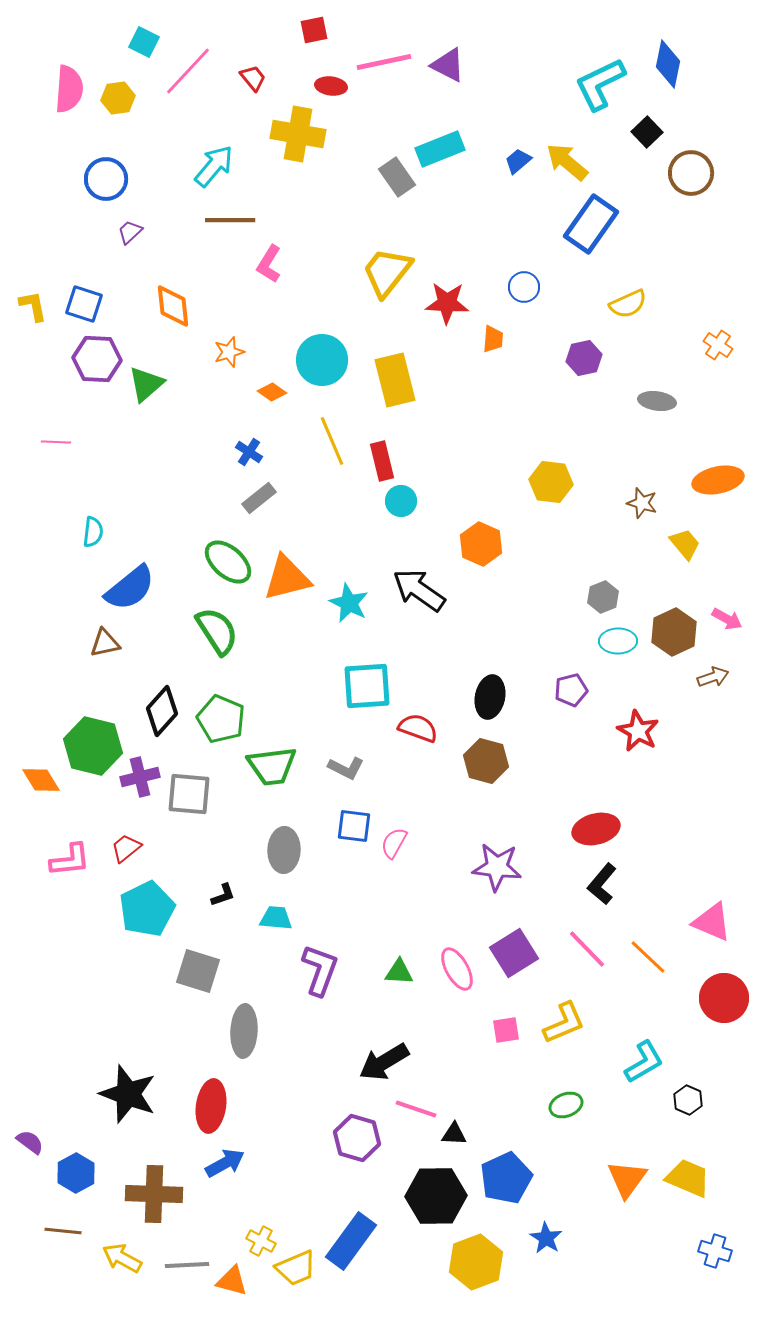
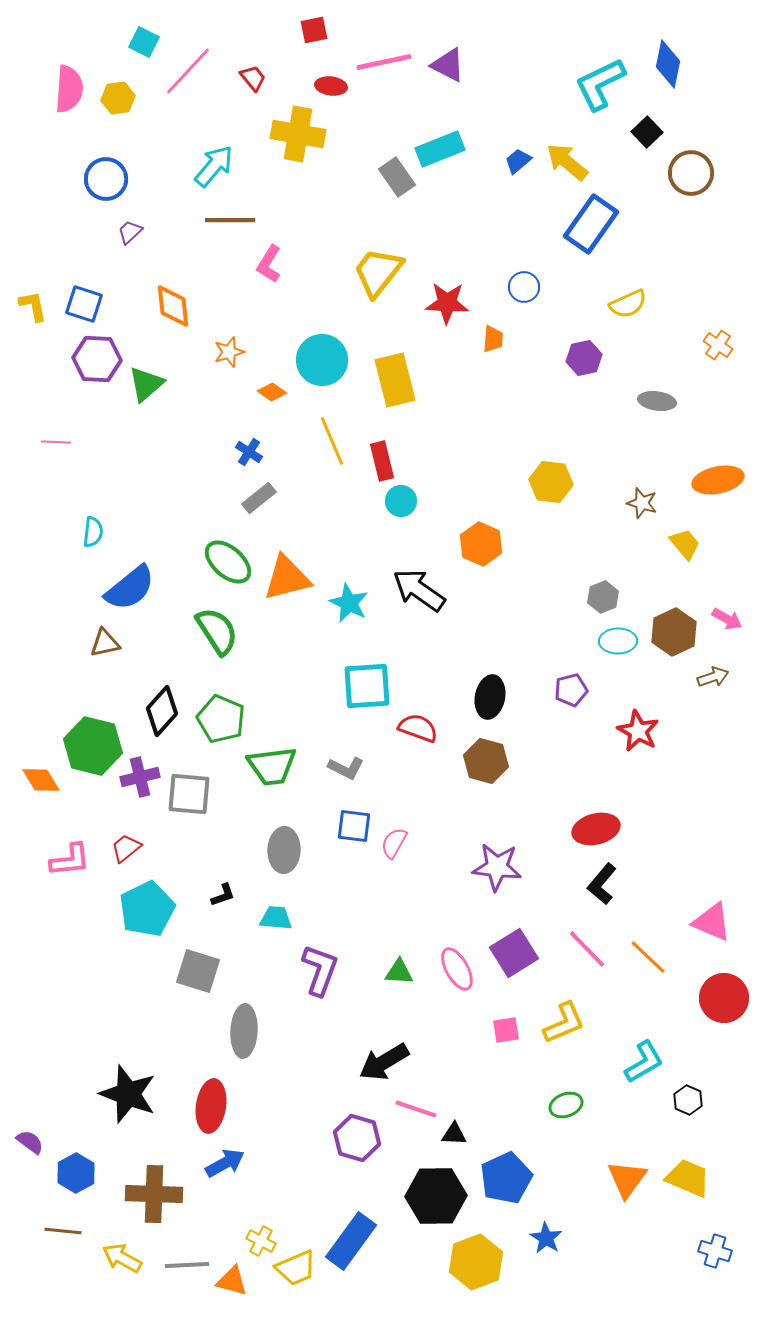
yellow trapezoid at (387, 272): moved 9 px left
